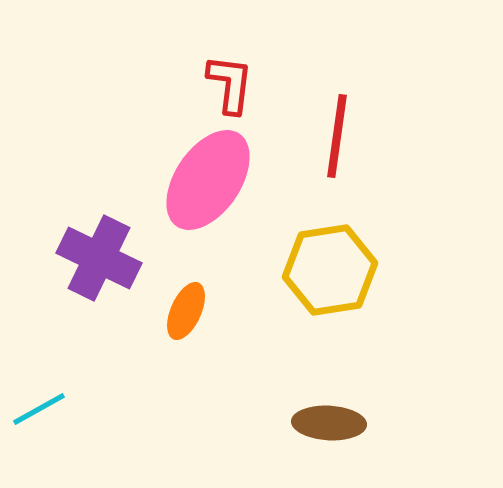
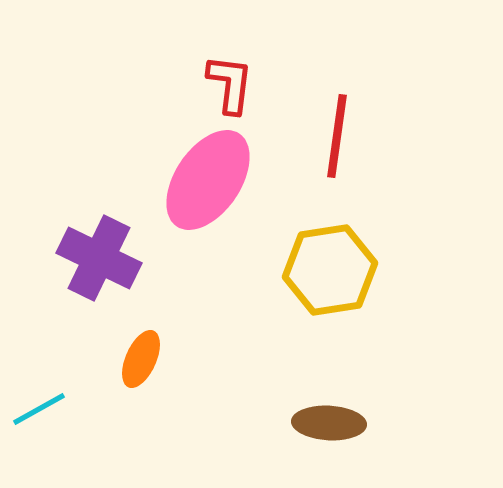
orange ellipse: moved 45 px left, 48 px down
